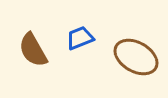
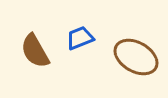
brown semicircle: moved 2 px right, 1 px down
